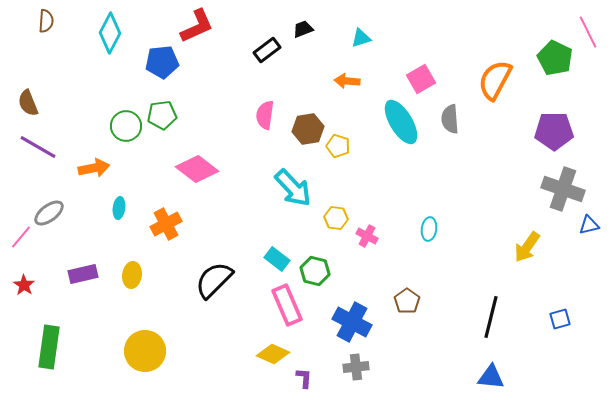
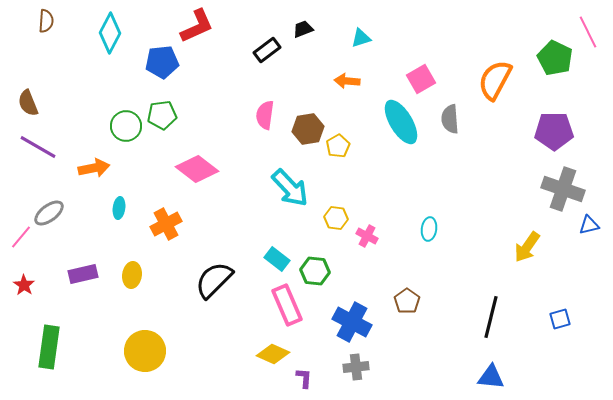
yellow pentagon at (338, 146): rotated 25 degrees clockwise
cyan arrow at (293, 188): moved 3 px left
green hexagon at (315, 271): rotated 8 degrees counterclockwise
